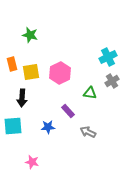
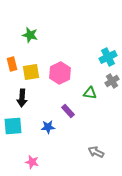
gray arrow: moved 8 px right, 20 px down
